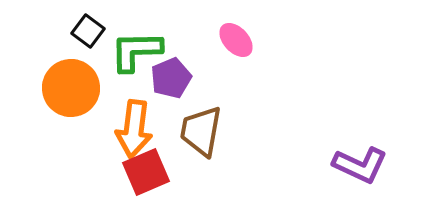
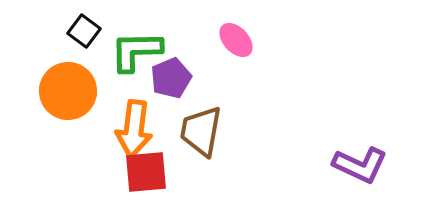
black square: moved 4 px left
orange circle: moved 3 px left, 3 px down
red square: rotated 18 degrees clockwise
